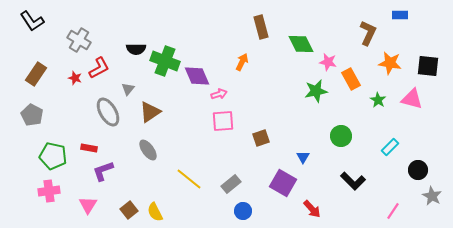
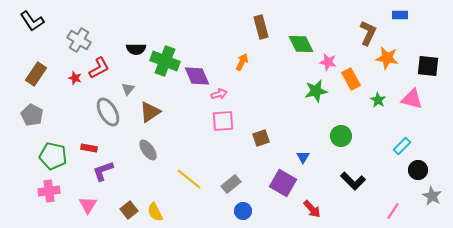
orange star at (390, 63): moved 3 px left, 5 px up
cyan rectangle at (390, 147): moved 12 px right, 1 px up
